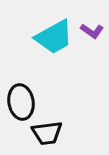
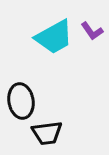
purple L-shape: rotated 20 degrees clockwise
black ellipse: moved 1 px up
